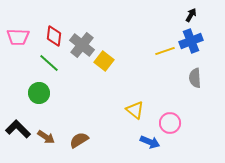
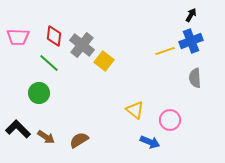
pink circle: moved 3 px up
